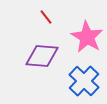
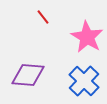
red line: moved 3 px left
purple diamond: moved 14 px left, 19 px down
